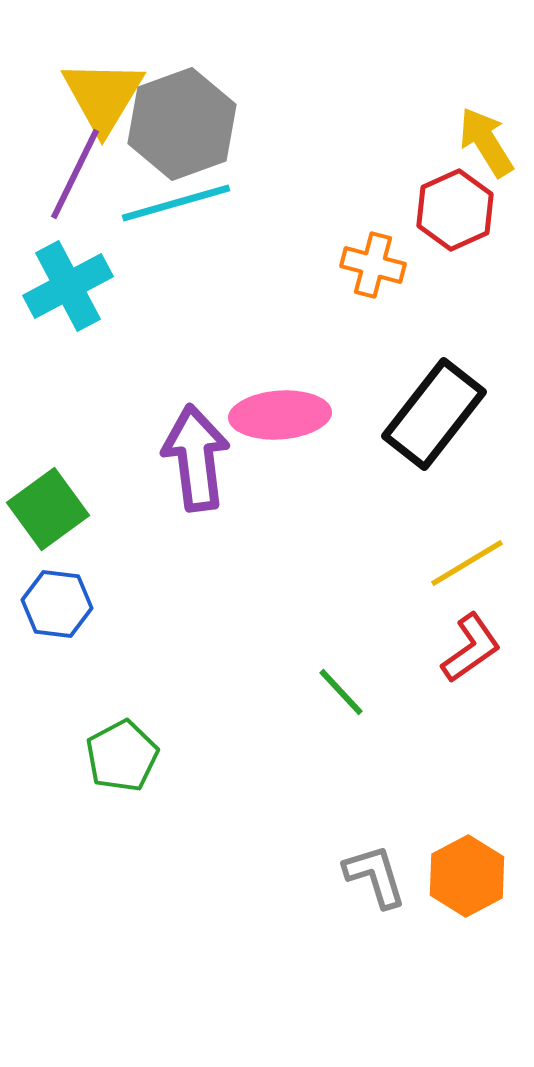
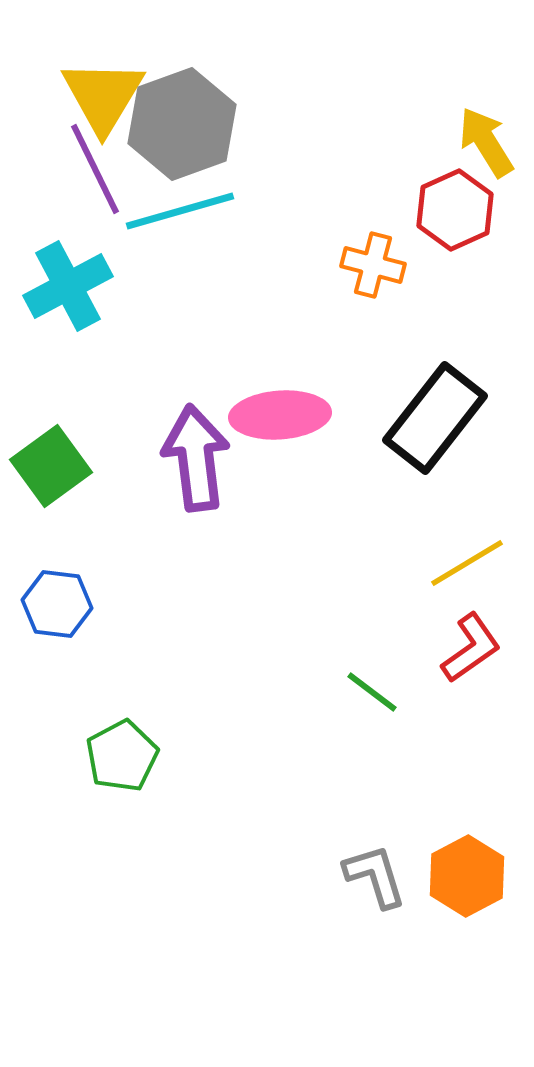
purple line: moved 20 px right, 5 px up; rotated 52 degrees counterclockwise
cyan line: moved 4 px right, 8 px down
black rectangle: moved 1 px right, 4 px down
green square: moved 3 px right, 43 px up
green line: moved 31 px right; rotated 10 degrees counterclockwise
